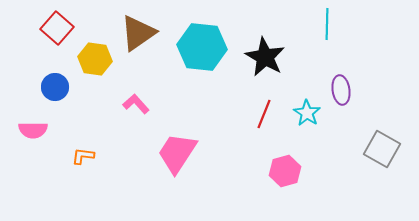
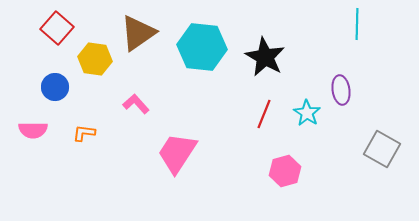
cyan line: moved 30 px right
orange L-shape: moved 1 px right, 23 px up
